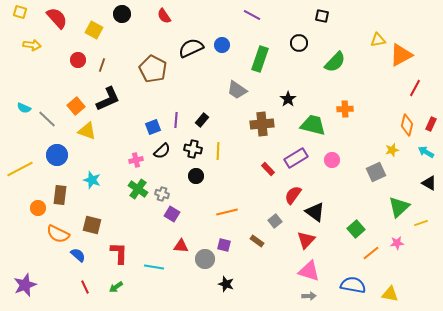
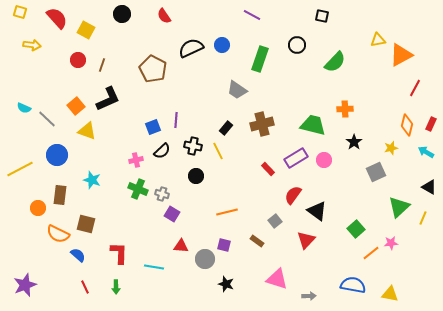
yellow square at (94, 30): moved 8 px left
black circle at (299, 43): moved 2 px left, 2 px down
black star at (288, 99): moved 66 px right, 43 px down
black rectangle at (202, 120): moved 24 px right, 8 px down
brown cross at (262, 124): rotated 10 degrees counterclockwise
black cross at (193, 149): moved 3 px up
yellow star at (392, 150): moved 1 px left, 2 px up
yellow line at (218, 151): rotated 30 degrees counterclockwise
pink circle at (332, 160): moved 8 px left
black triangle at (429, 183): moved 4 px down
green cross at (138, 189): rotated 12 degrees counterclockwise
black triangle at (315, 212): moved 2 px right, 1 px up
yellow line at (421, 223): moved 2 px right, 5 px up; rotated 48 degrees counterclockwise
brown square at (92, 225): moved 6 px left, 1 px up
pink star at (397, 243): moved 6 px left
pink triangle at (309, 271): moved 32 px left, 8 px down
green arrow at (116, 287): rotated 56 degrees counterclockwise
